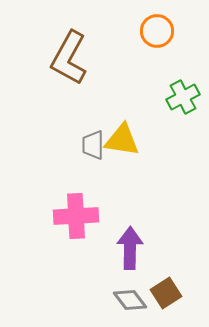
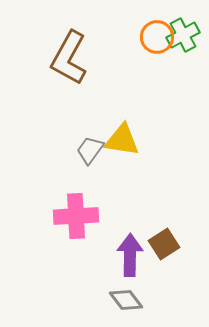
orange circle: moved 6 px down
green cross: moved 62 px up
gray trapezoid: moved 3 px left, 5 px down; rotated 36 degrees clockwise
purple arrow: moved 7 px down
brown square: moved 2 px left, 49 px up
gray diamond: moved 4 px left
